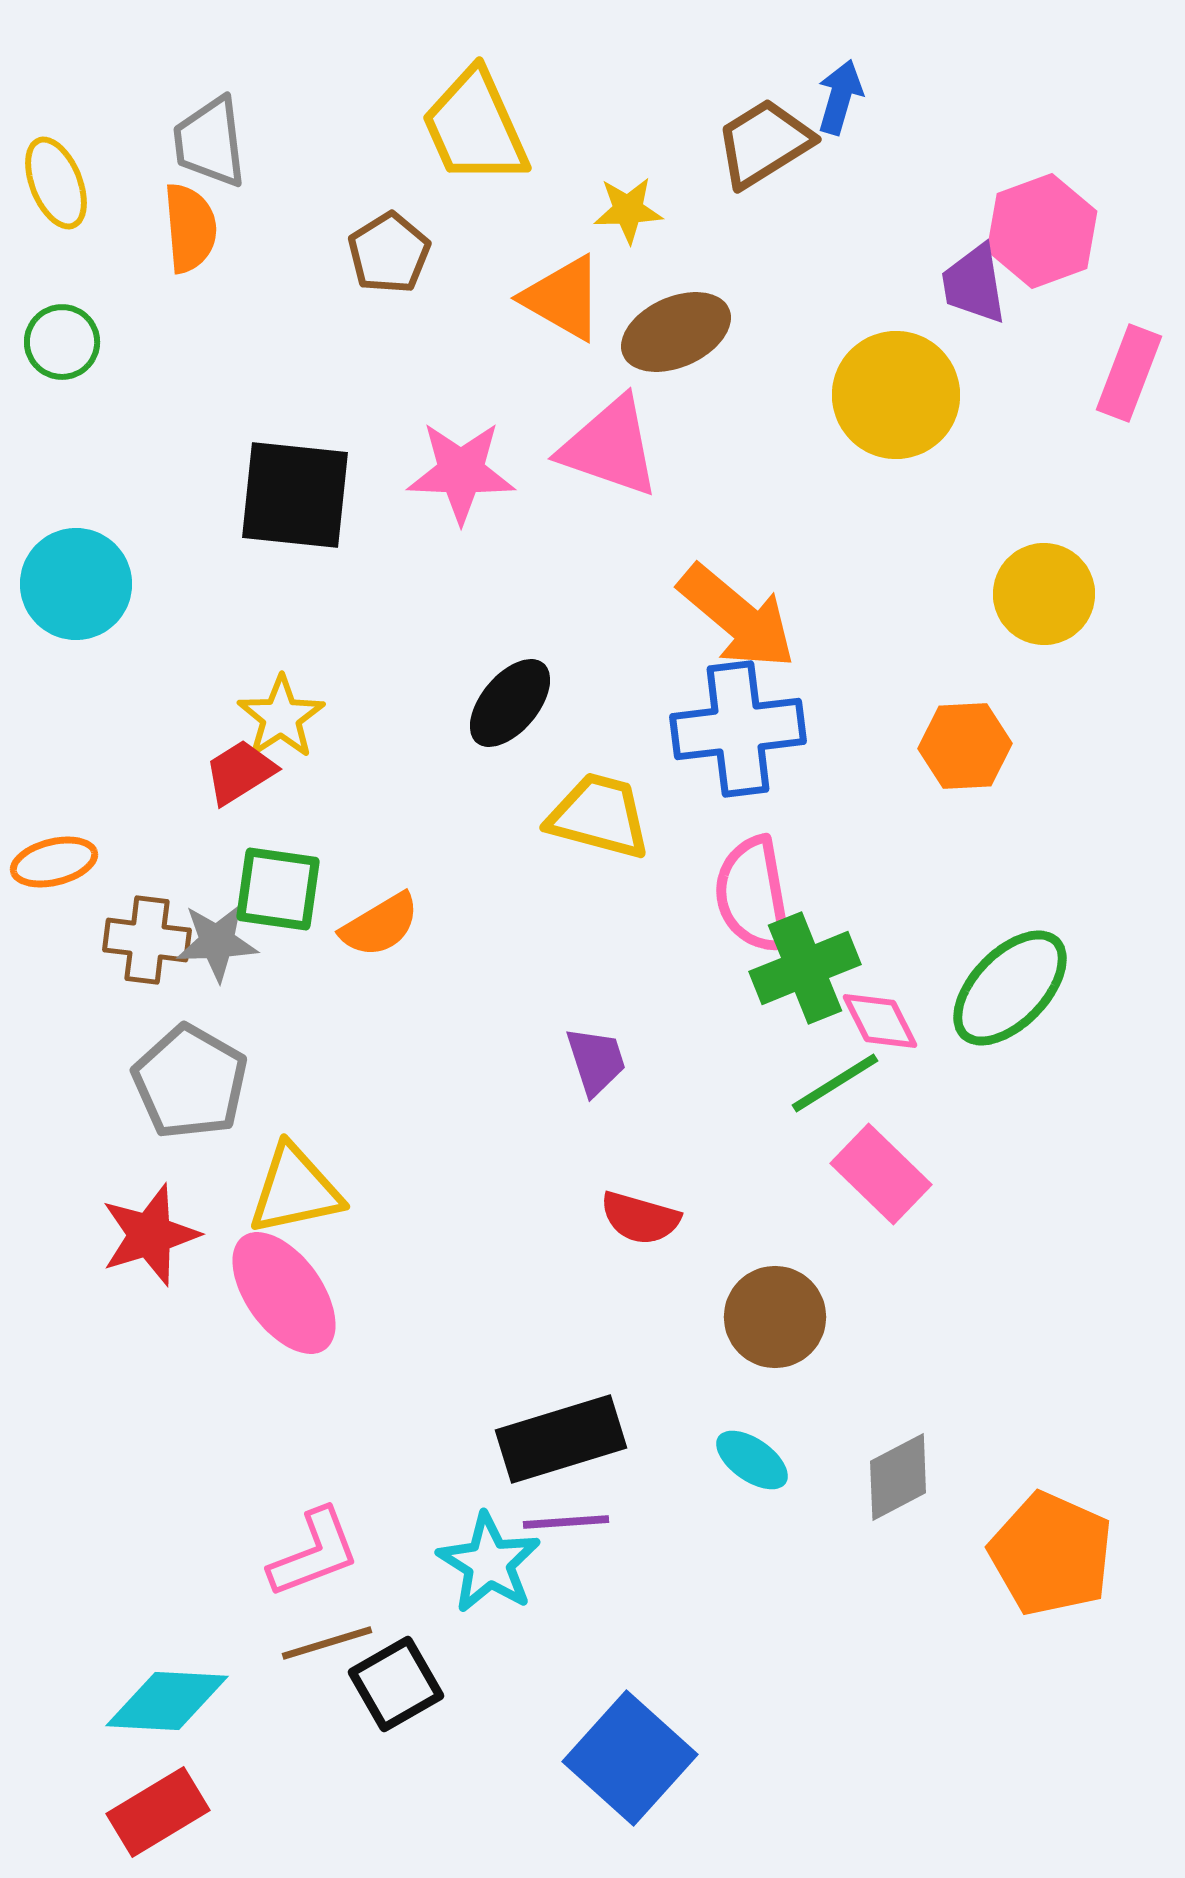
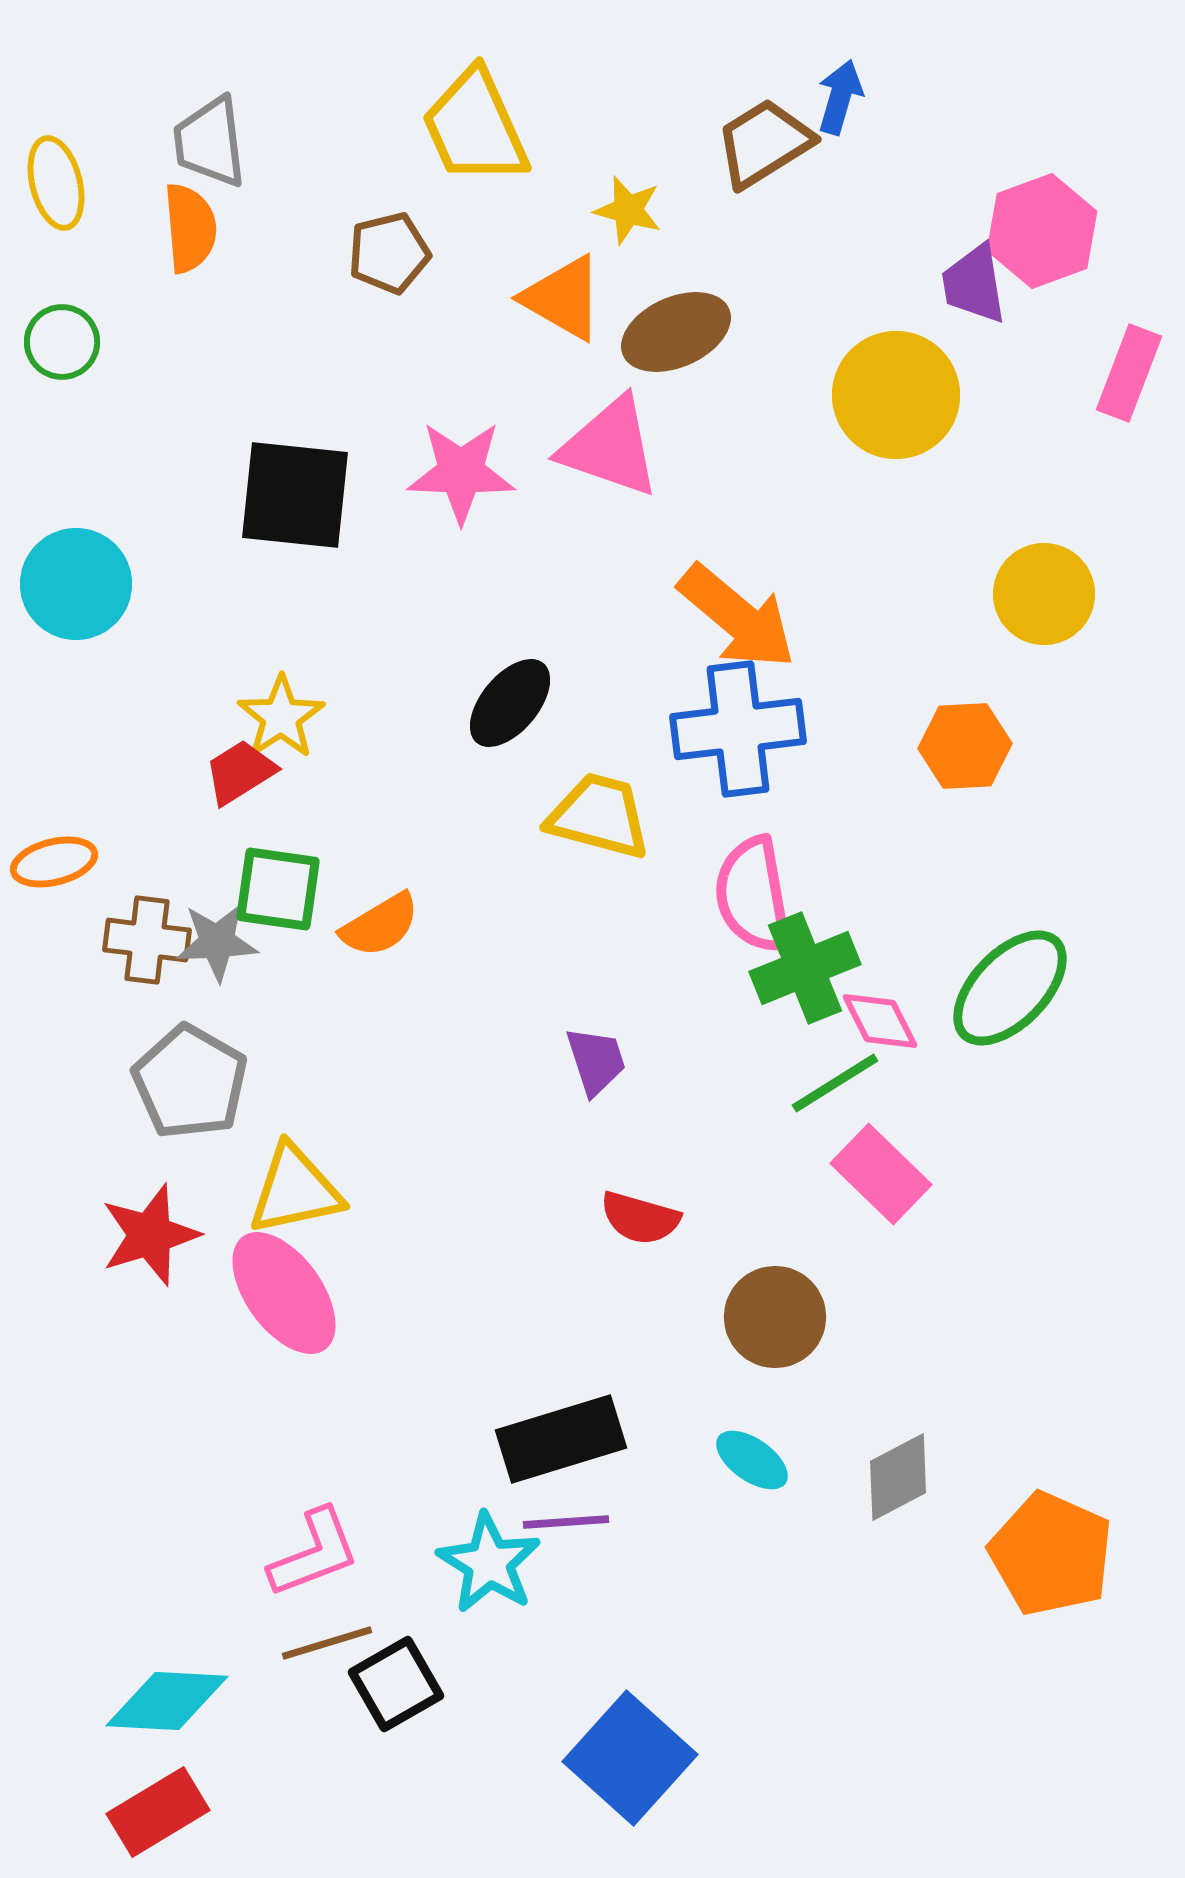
yellow ellipse at (56, 183): rotated 8 degrees clockwise
yellow star at (628, 210): rotated 18 degrees clockwise
brown pentagon at (389, 253): rotated 18 degrees clockwise
